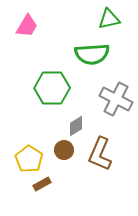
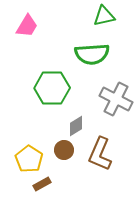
green triangle: moved 5 px left, 3 px up
